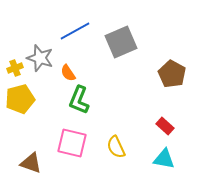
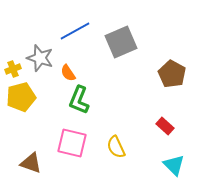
yellow cross: moved 2 px left, 1 px down
yellow pentagon: moved 1 px right, 2 px up
cyan triangle: moved 10 px right, 6 px down; rotated 35 degrees clockwise
